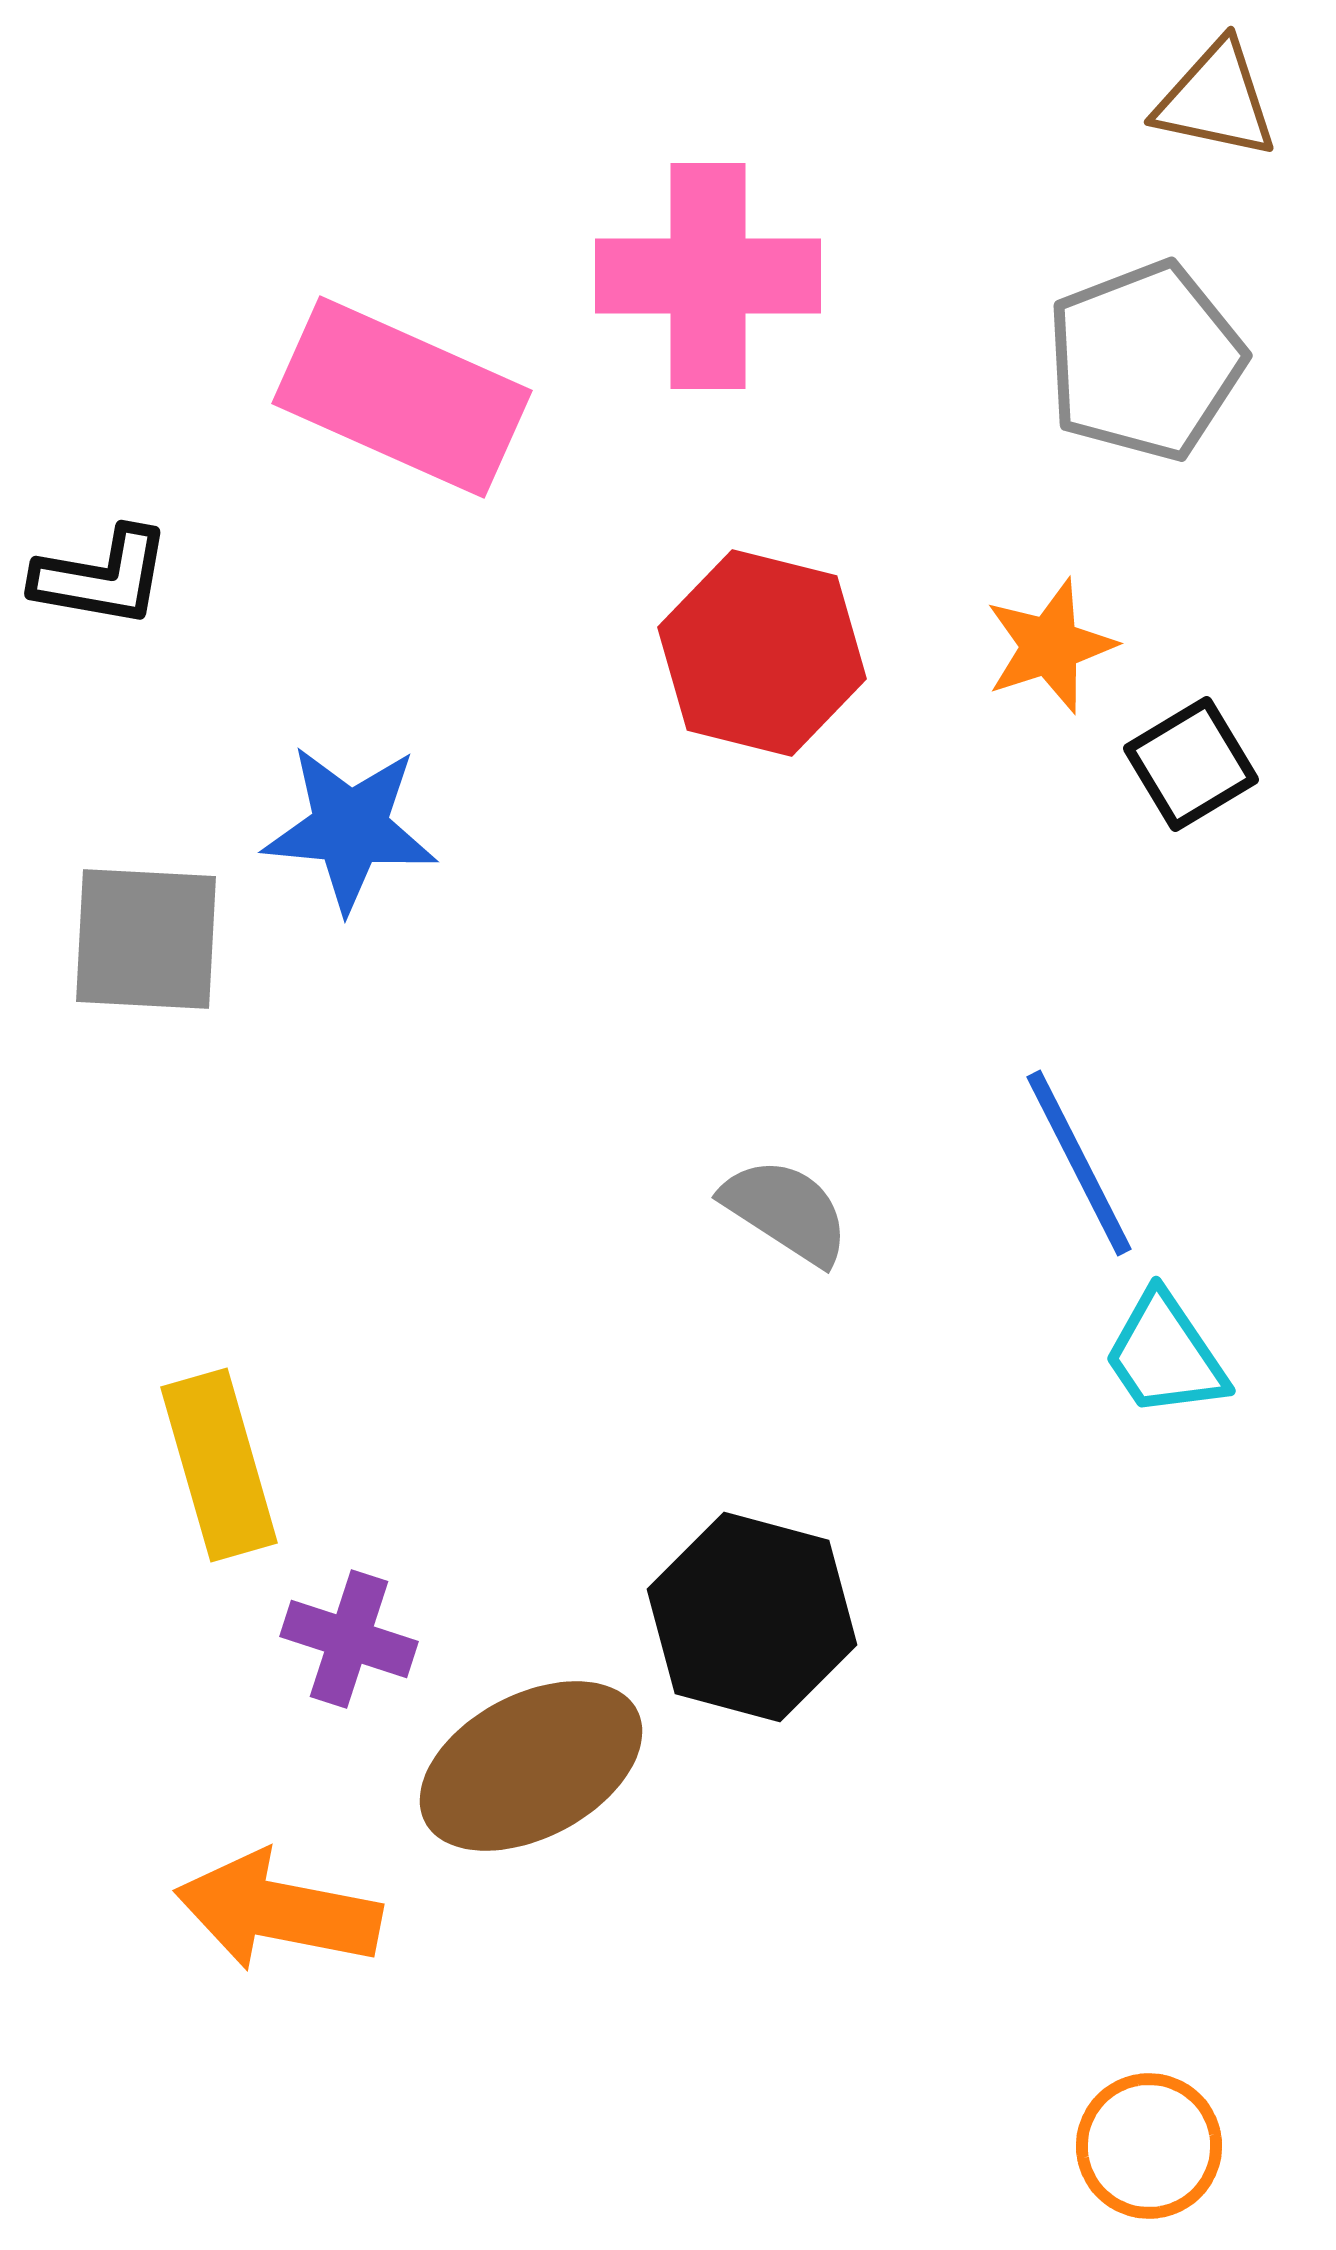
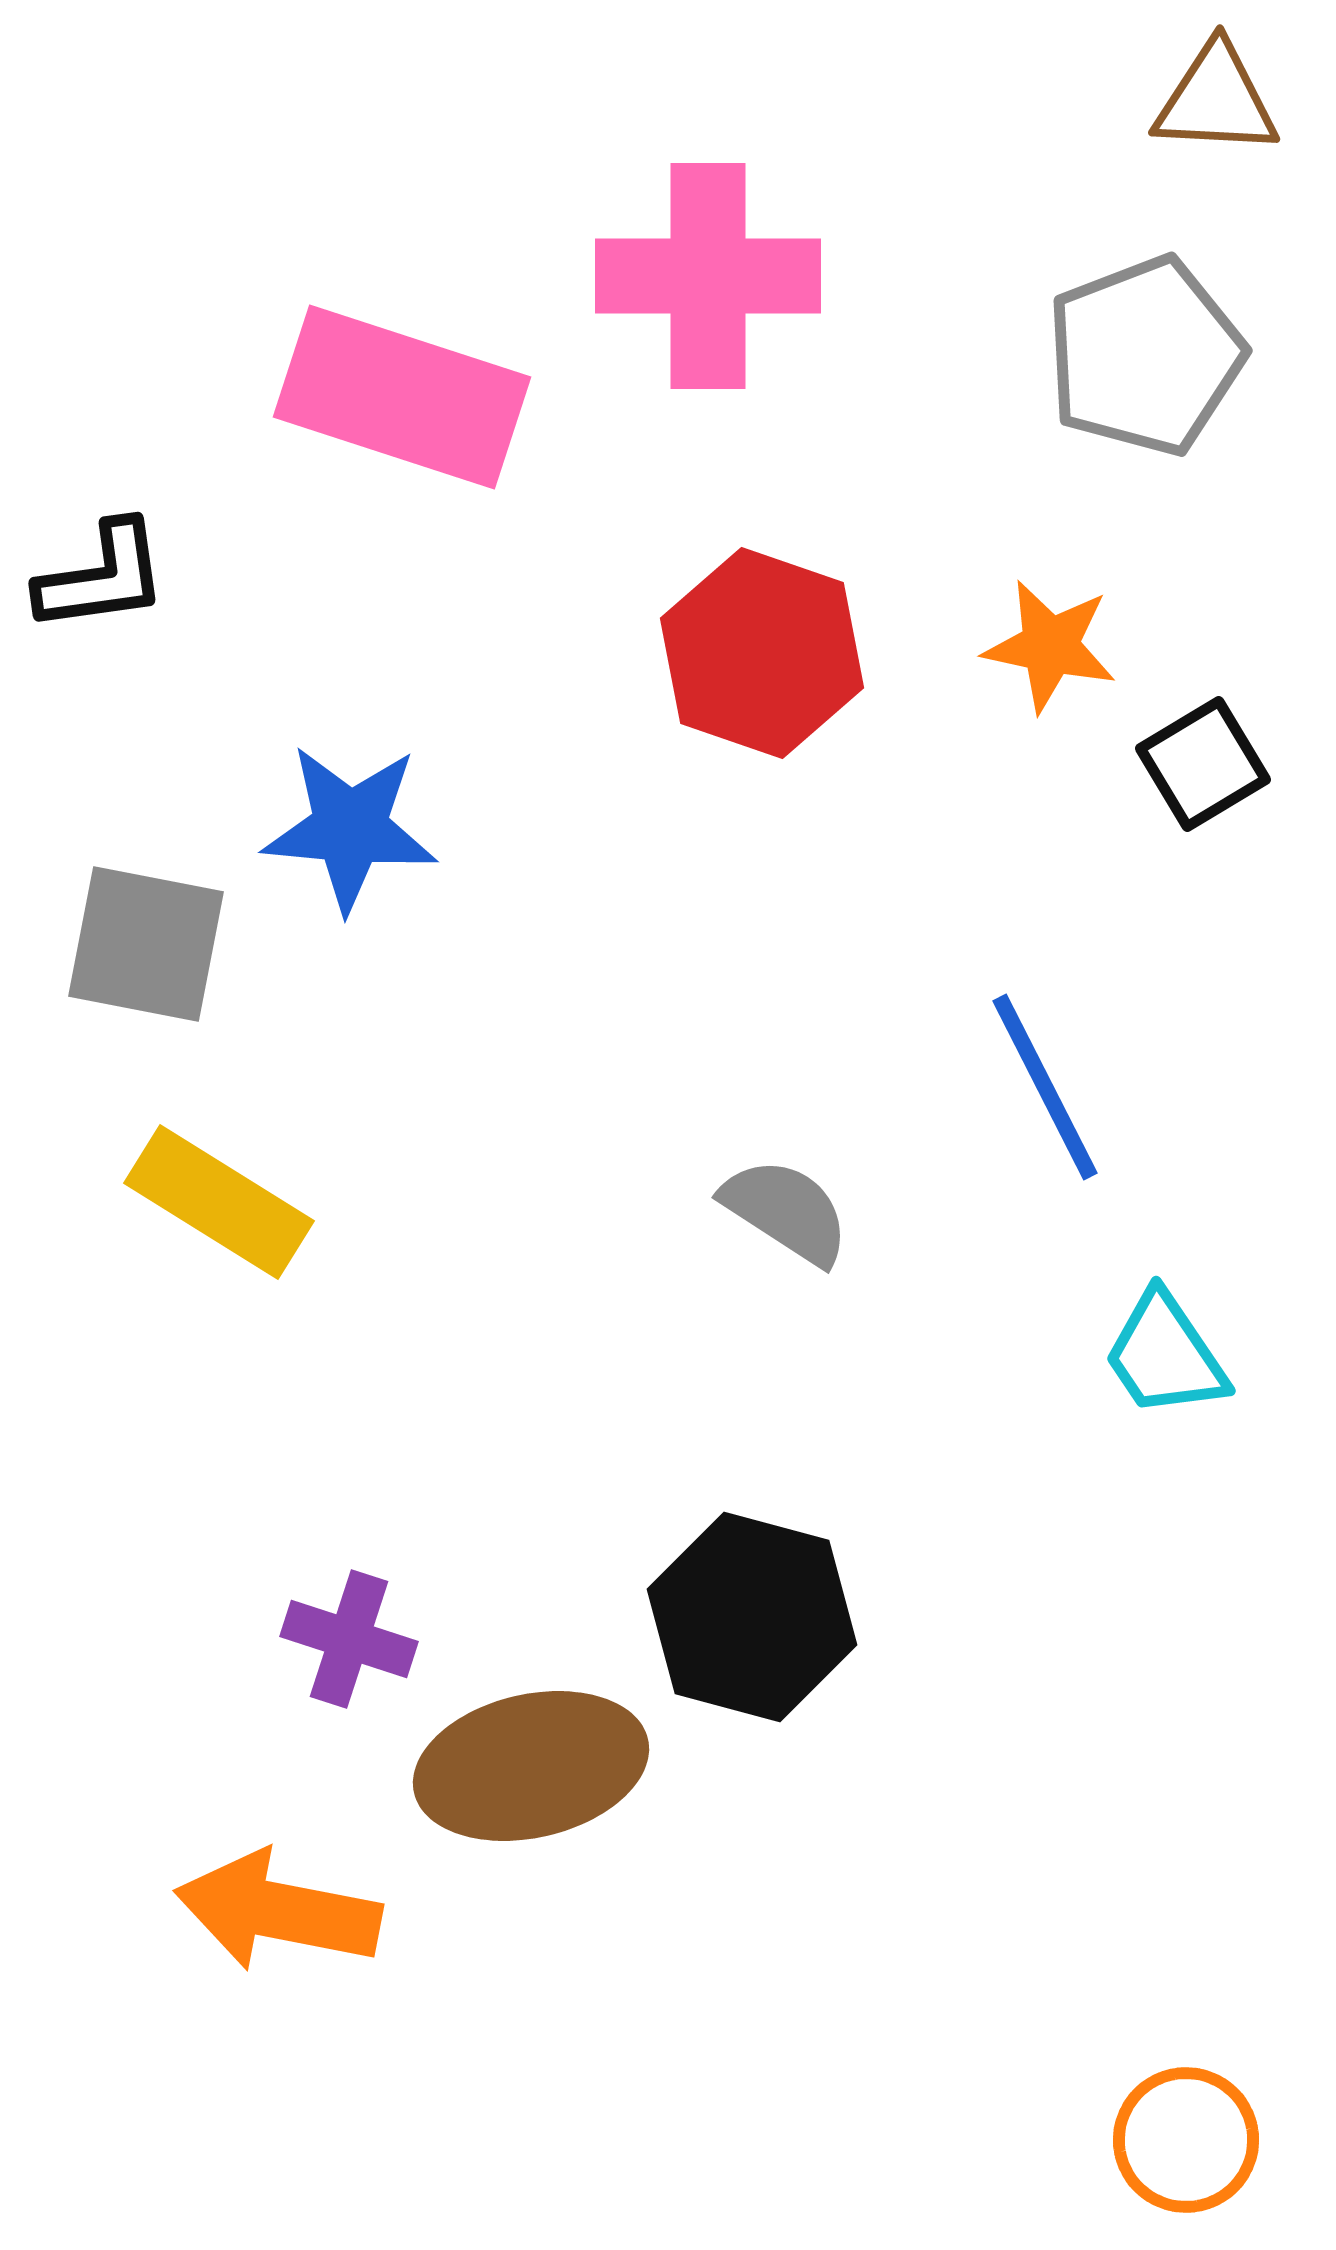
brown triangle: rotated 9 degrees counterclockwise
gray pentagon: moved 5 px up
pink rectangle: rotated 6 degrees counterclockwise
black L-shape: rotated 18 degrees counterclockwise
orange star: rotated 30 degrees clockwise
red hexagon: rotated 5 degrees clockwise
black square: moved 12 px right
gray square: moved 5 px down; rotated 8 degrees clockwise
blue line: moved 34 px left, 76 px up
yellow rectangle: moved 263 px up; rotated 42 degrees counterclockwise
brown ellipse: rotated 15 degrees clockwise
orange circle: moved 37 px right, 6 px up
